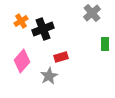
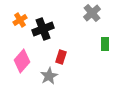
orange cross: moved 1 px left, 1 px up
red rectangle: rotated 56 degrees counterclockwise
